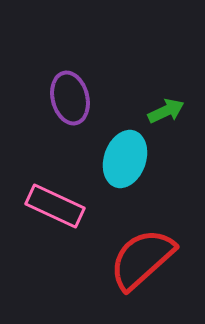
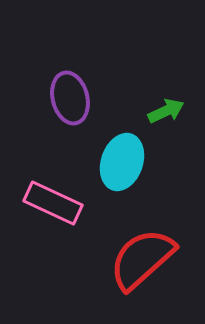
cyan ellipse: moved 3 px left, 3 px down
pink rectangle: moved 2 px left, 3 px up
